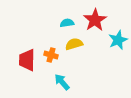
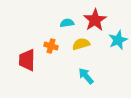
yellow semicircle: moved 7 px right
orange cross: moved 9 px up
cyan arrow: moved 24 px right, 6 px up
